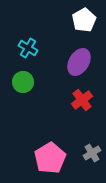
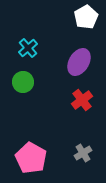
white pentagon: moved 2 px right, 3 px up
cyan cross: rotated 18 degrees clockwise
gray cross: moved 9 px left
pink pentagon: moved 19 px left; rotated 12 degrees counterclockwise
